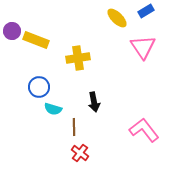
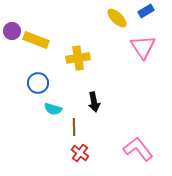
blue circle: moved 1 px left, 4 px up
pink L-shape: moved 6 px left, 19 px down
